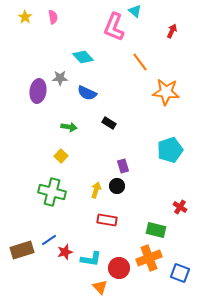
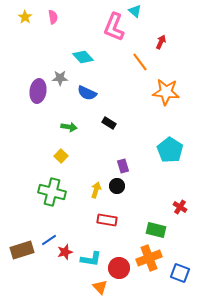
red arrow: moved 11 px left, 11 px down
cyan pentagon: rotated 20 degrees counterclockwise
